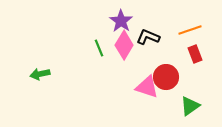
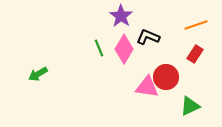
purple star: moved 5 px up
orange line: moved 6 px right, 5 px up
pink diamond: moved 4 px down
red rectangle: rotated 54 degrees clockwise
green arrow: moved 2 px left; rotated 18 degrees counterclockwise
pink triangle: rotated 10 degrees counterclockwise
green triangle: rotated 10 degrees clockwise
